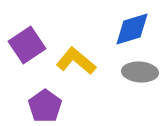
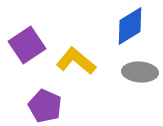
blue diamond: moved 2 px left, 3 px up; rotated 15 degrees counterclockwise
purple pentagon: rotated 12 degrees counterclockwise
